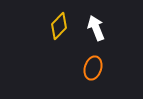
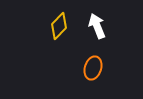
white arrow: moved 1 px right, 2 px up
